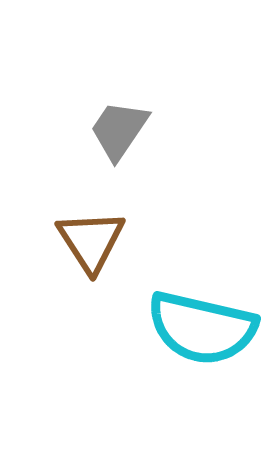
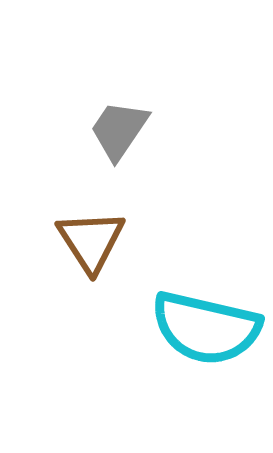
cyan semicircle: moved 4 px right
